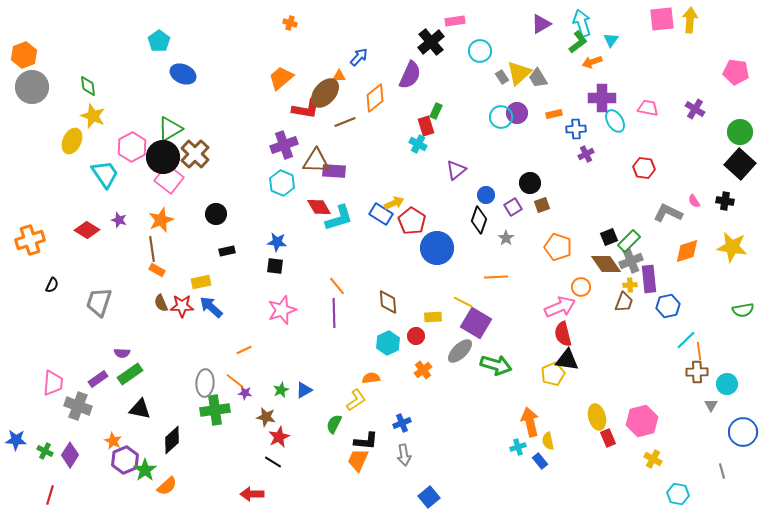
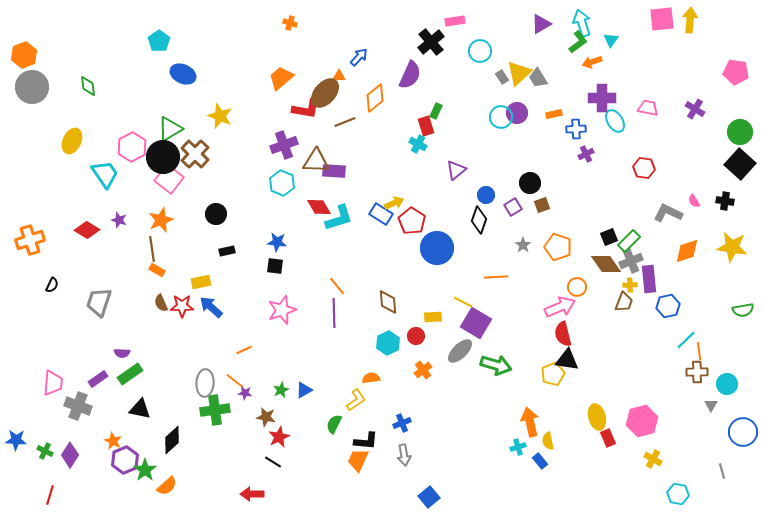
yellow star at (93, 116): moved 127 px right
gray star at (506, 238): moved 17 px right, 7 px down
orange circle at (581, 287): moved 4 px left
